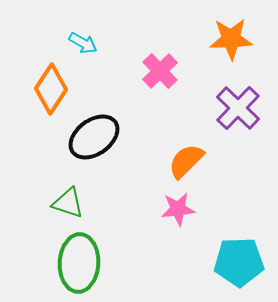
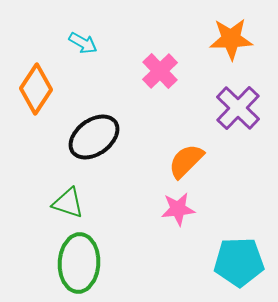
orange diamond: moved 15 px left
